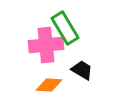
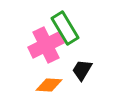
pink cross: rotated 20 degrees counterclockwise
black trapezoid: rotated 90 degrees counterclockwise
